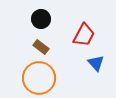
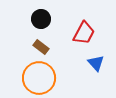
red trapezoid: moved 2 px up
